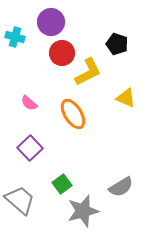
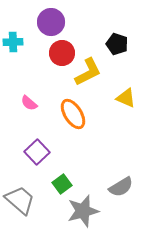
cyan cross: moved 2 px left, 5 px down; rotated 18 degrees counterclockwise
purple square: moved 7 px right, 4 px down
